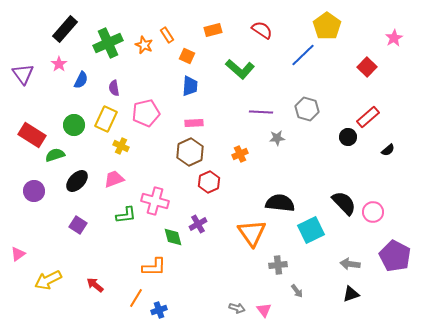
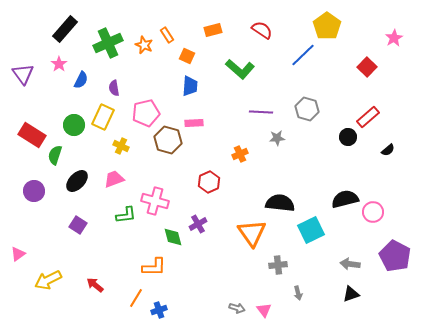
yellow rectangle at (106, 119): moved 3 px left, 2 px up
brown hexagon at (190, 152): moved 22 px left, 12 px up; rotated 20 degrees counterclockwise
green semicircle at (55, 155): rotated 54 degrees counterclockwise
black semicircle at (344, 203): moved 1 px right, 4 px up; rotated 60 degrees counterclockwise
gray arrow at (297, 291): moved 1 px right, 2 px down; rotated 24 degrees clockwise
